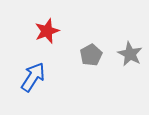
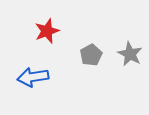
blue arrow: rotated 132 degrees counterclockwise
